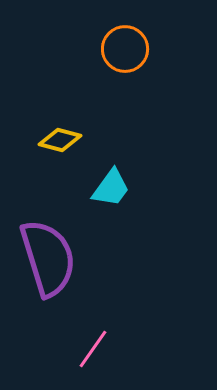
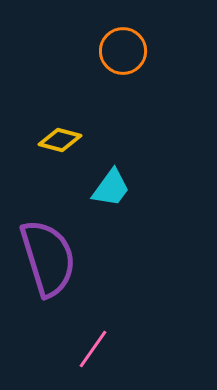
orange circle: moved 2 px left, 2 px down
